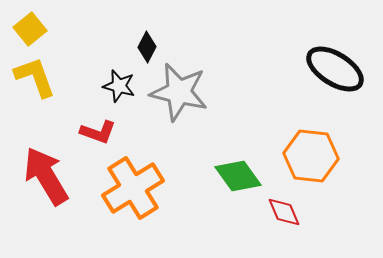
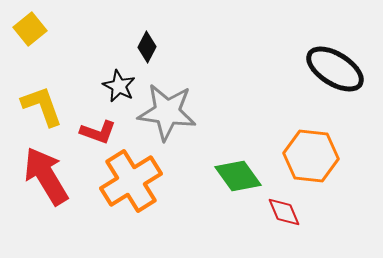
yellow L-shape: moved 7 px right, 29 px down
black star: rotated 12 degrees clockwise
gray star: moved 12 px left, 20 px down; rotated 6 degrees counterclockwise
orange cross: moved 2 px left, 7 px up
